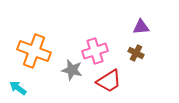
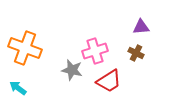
orange cross: moved 9 px left, 3 px up
